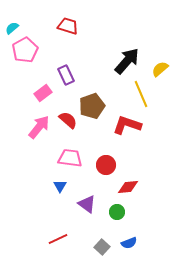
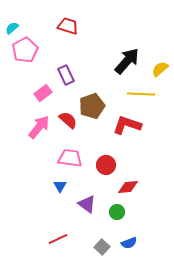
yellow line: rotated 64 degrees counterclockwise
